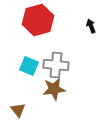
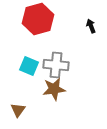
red hexagon: moved 1 px up
brown triangle: rotated 14 degrees clockwise
